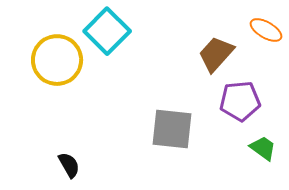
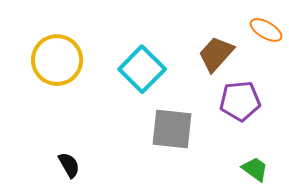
cyan square: moved 35 px right, 38 px down
green trapezoid: moved 8 px left, 21 px down
